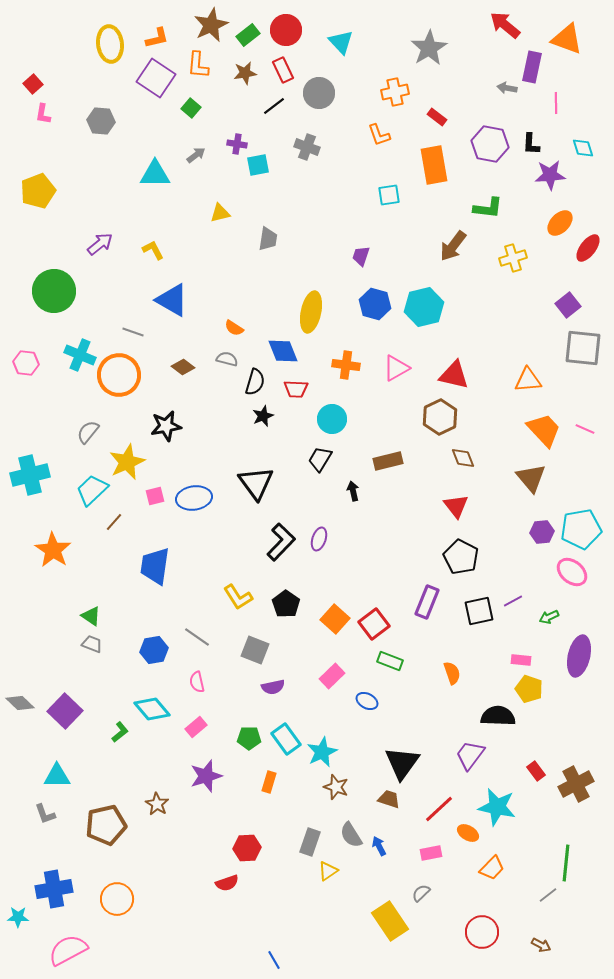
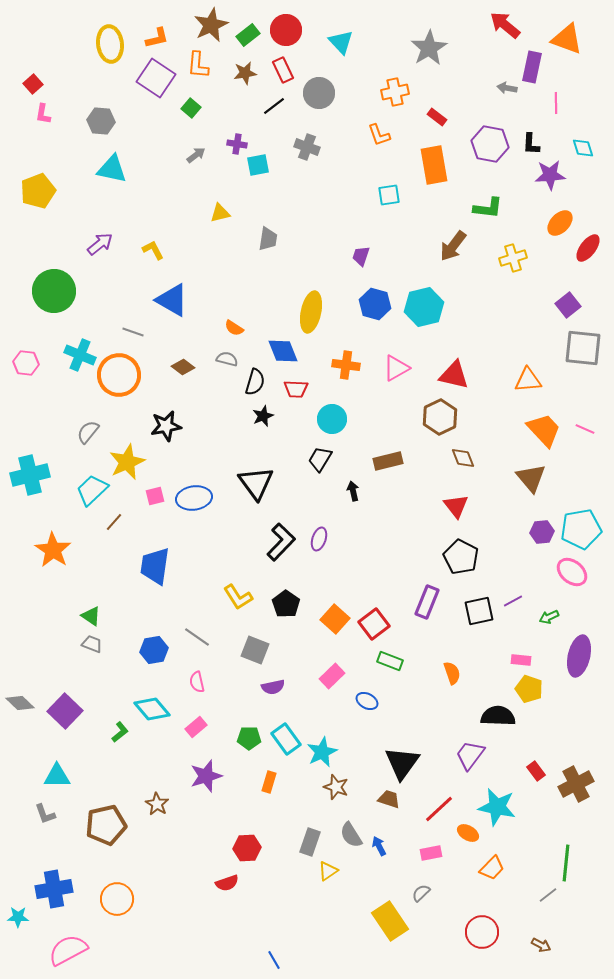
cyan triangle at (155, 174): moved 43 px left, 5 px up; rotated 12 degrees clockwise
